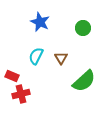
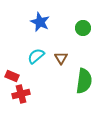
cyan semicircle: rotated 24 degrees clockwise
green semicircle: rotated 40 degrees counterclockwise
